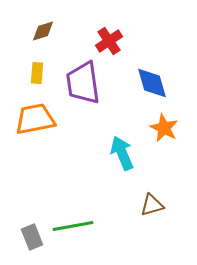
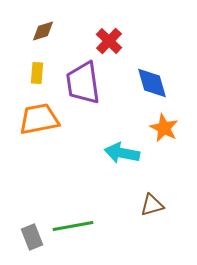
red cross: rotated 12 degrees counterclockwise
orange trapezoid: moved 4 px right
cyan arrow: rotated 56 degrees counterclockwise
